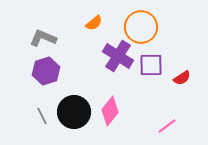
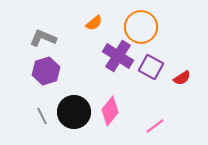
purple square: moved 2 px down; rotated 30 degrees clockwise
pink line: moved 12 px left
